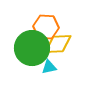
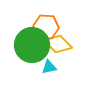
yellow diamond: rotated 48 degrees clockwise
green circle: moved 3 px up
